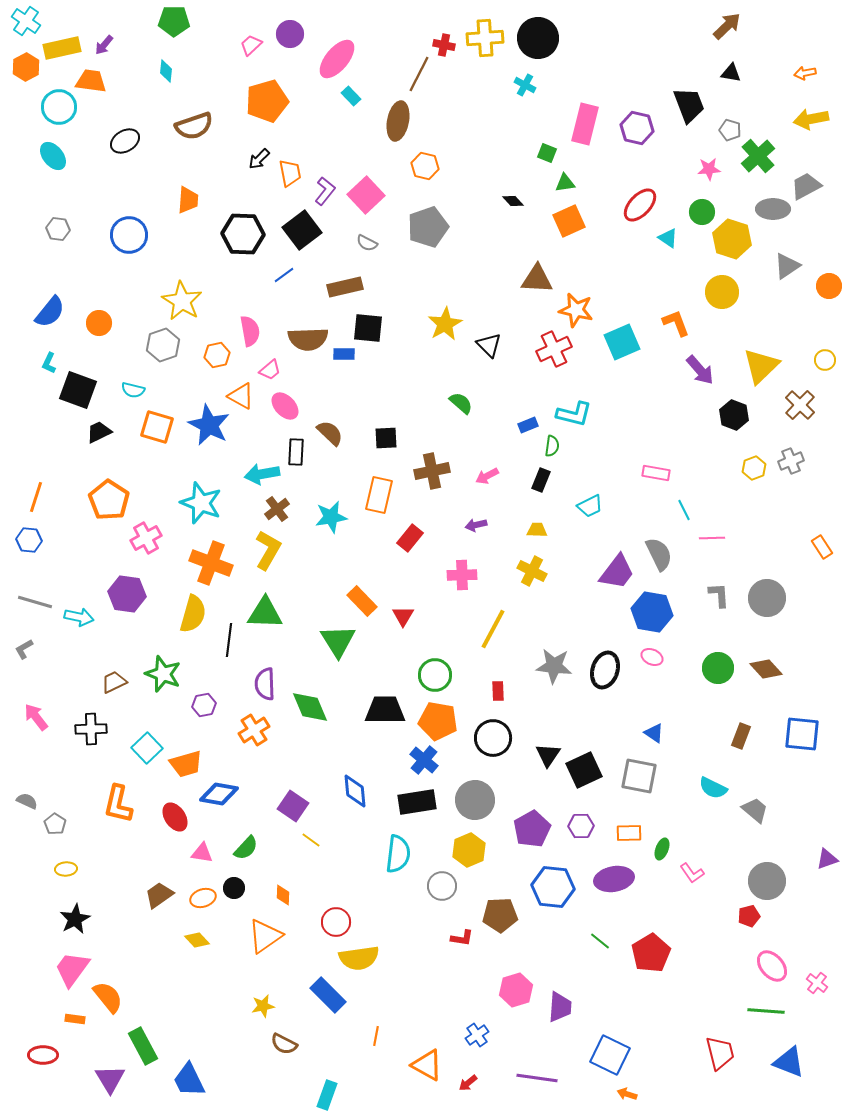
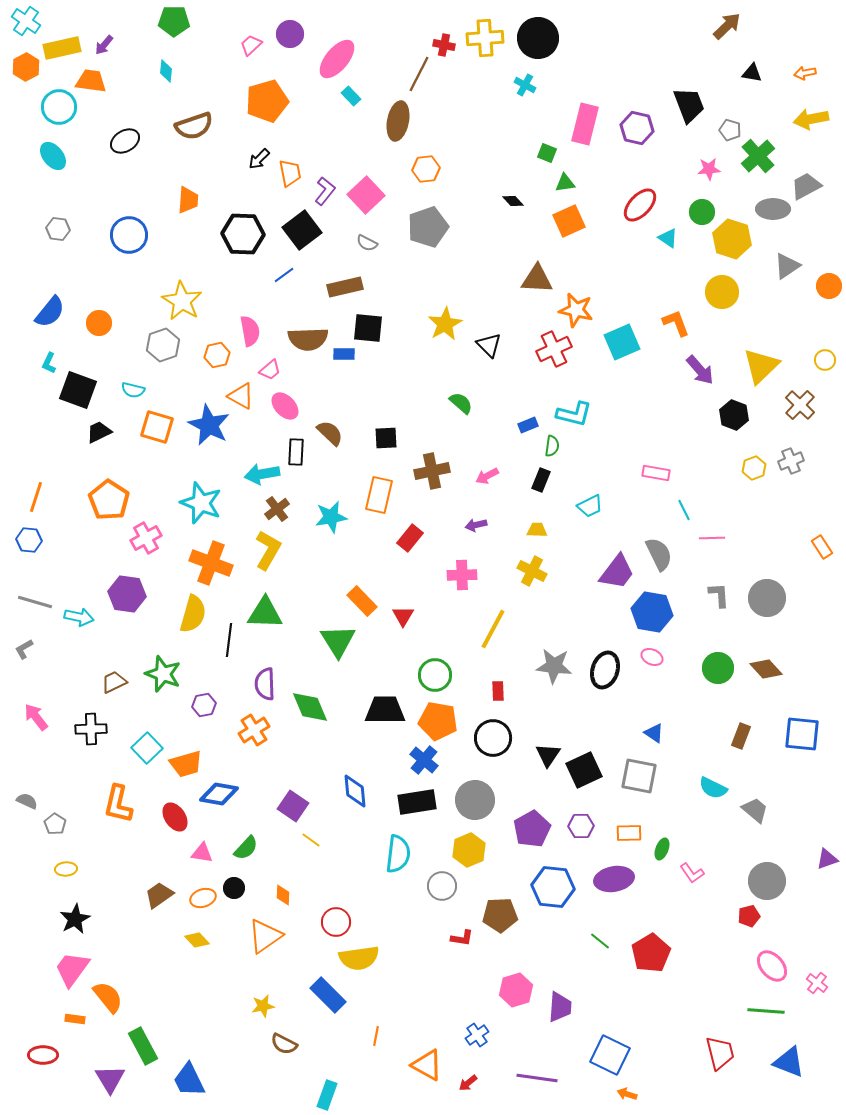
black triangle at (731, 73): moved 21 px right
orange hexagon at (425, 166): moved 1 px right, 3 px down; rotated 20 degrees counterclockwise
